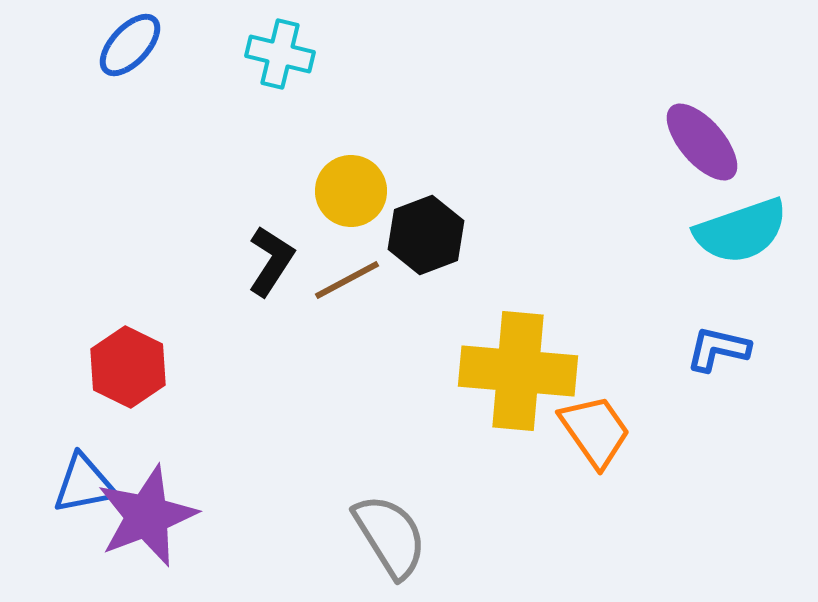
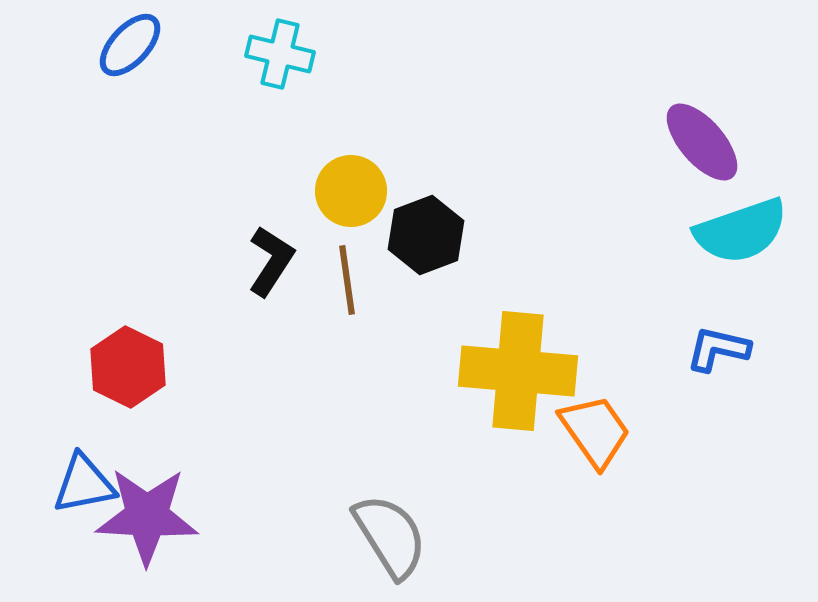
brown line: rotated 70 degrees counterclockwise
purple star: rotated 24 degrees clockwise
